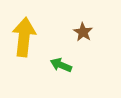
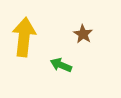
brown star: moved 2 px down
